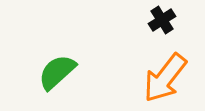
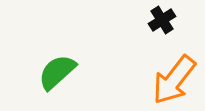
orange arrow: moved 9 px right, 2 px down
